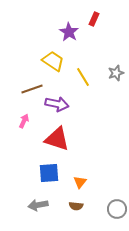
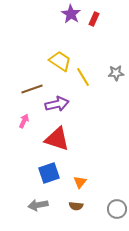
purple star: moved 2 px right, 18 px up
yellow trapezoid: moved 7 px right
gray star: rotated 14 degrees clockwise
purple arrow: rotated 25 degrees counterclockwise
blue square: rotated 15 degrees counterclockwise
